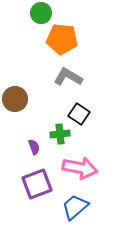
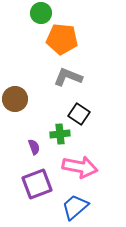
gray L-shape: rotated 8 degrees counterclockwise
pink arrow: moved 1 px up
